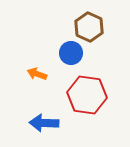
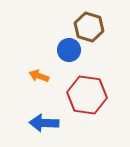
brown hexagon: rotated 8 degrees counterclockwise
blue circle: moved 2 px left, 3 px up
orange arrow: moved 2 px right, 2 px down
